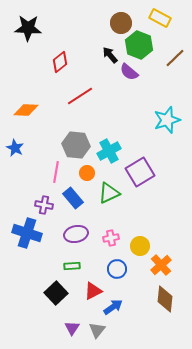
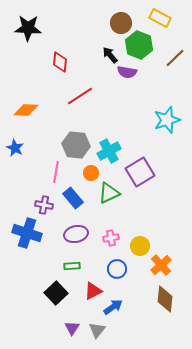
red diamond: rotated 45 degrees counterclockwise
purple semicircle: moved 2 px left; rotated 30 degrees counterclockwise
orange circle: moved 4 px right
